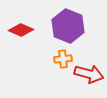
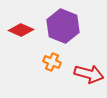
purple hexagon: moved 5 px left
orange cross: moved 11 px left, 3 px down; rotated 30 degrees clockwise
